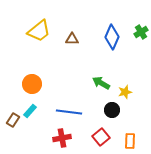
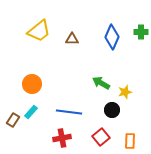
green cross: rotated 32 degrees clockwise
cyan rectangle: moved 1 px right, 1 px down
